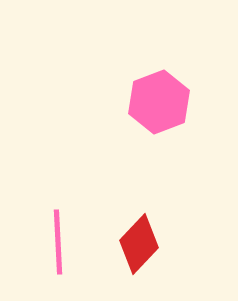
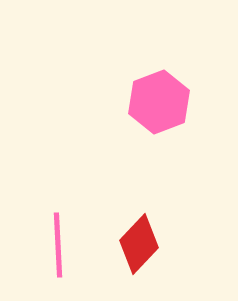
pink line: moved 3 px down
